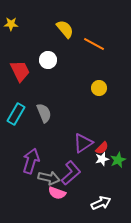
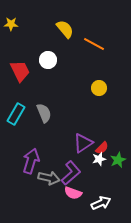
white star: moved 3 px left
pink semicircle: moved 16 px right
